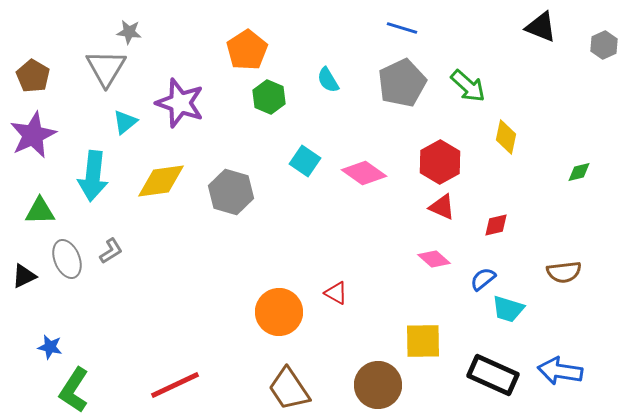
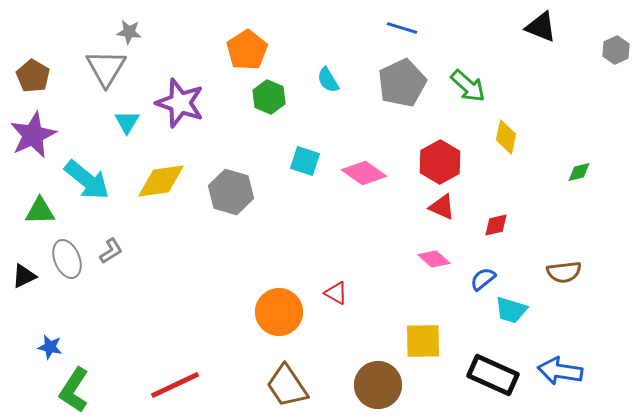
gray hexagon at (604, 45): moved 12 px right, 5 px down
cyan triangle at (125, 122): moved 2 px right; rotated 20 degrees counterclockwise
cyan square at (305, 161): rotated 16 degrees counterclockwise
cyan arrow at (93, 176): moved 6 px left, 4 px down; rotated 57 degrees counterclockwise
cyan trapezoid at (508, 309): moved 3 px right, 1 px down
brown trapezoid at (289, 389): moved 2 px left, 3 px up
